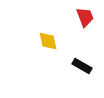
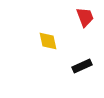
black rectangle: rotated 54 degrees counterclockwise
